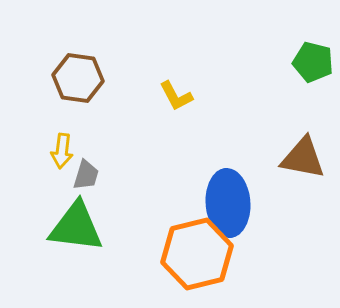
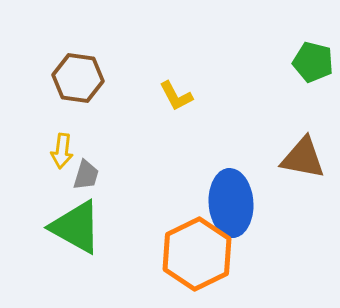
blue ellipse: moved 3 px right
green triangle: rotated 22 degrees clockwise
orange hexagon: rotated 12 degrees counterclockwise
